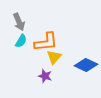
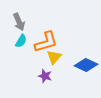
orange L-shape: rotated 10 degrees counterclockwise
